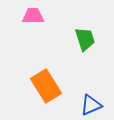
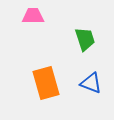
orange rectangle: moved 3 px up; rotated 16 degrees clockwise
blue triangle: moved 22 px up; rotated 45 degrees clockwise
